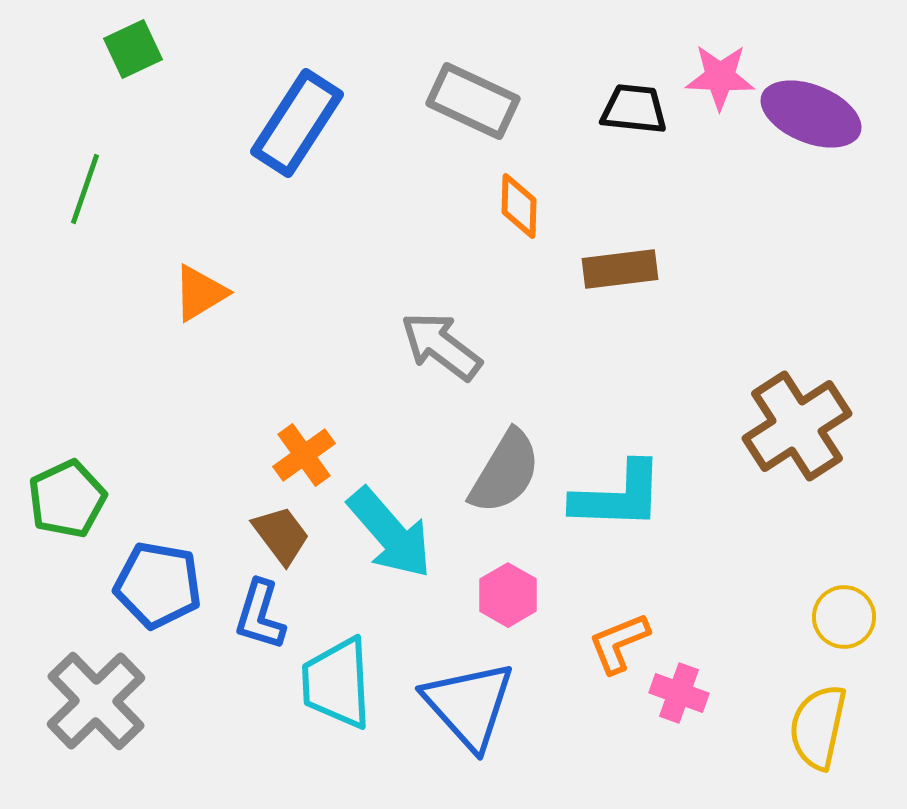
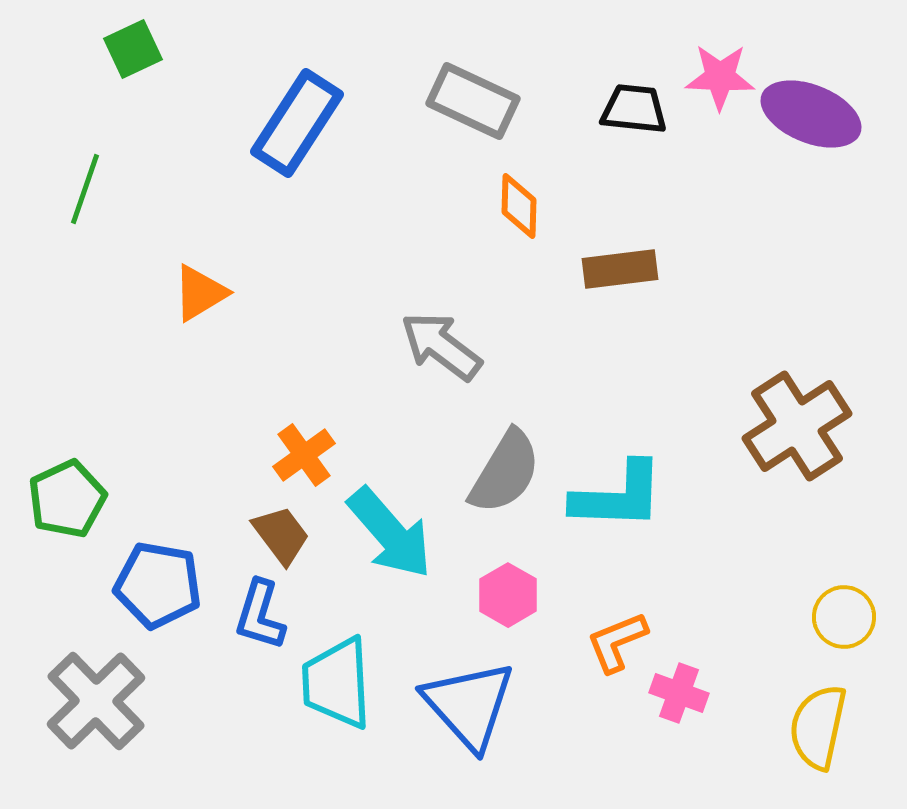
orange L-shape: moved 2 px left, 1 px up
